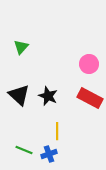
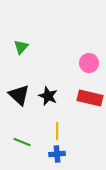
pink circle: moved 1 px up
red rectangle: rotated 15 degrees counterclockwise
green line: moved 2 px left, 8 px up
blue cross: moved 8 px right; rotated 14 degrees clockwise
